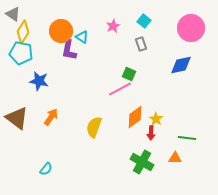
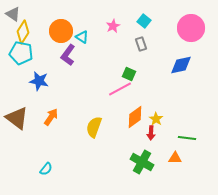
purple L-shape: moved 1 px left, 5 px down; rotated 25 degrees clockwise
